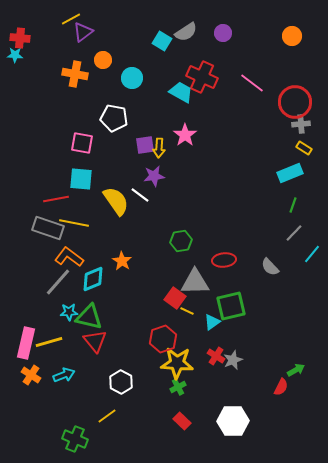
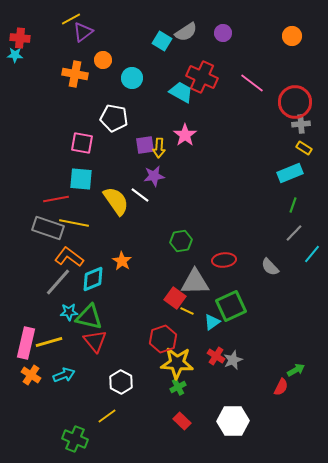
green square at (231, 306): rotated 12 degrees counterclockwise
